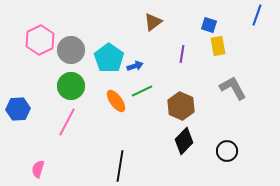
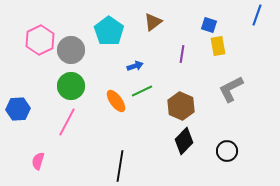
cyan pentagon: moved 27 px up
gray L-shape: moved 2 px left, 1 px down; rotated 88 degrees counterclockwise
pink semicircle: moved 8 px up
